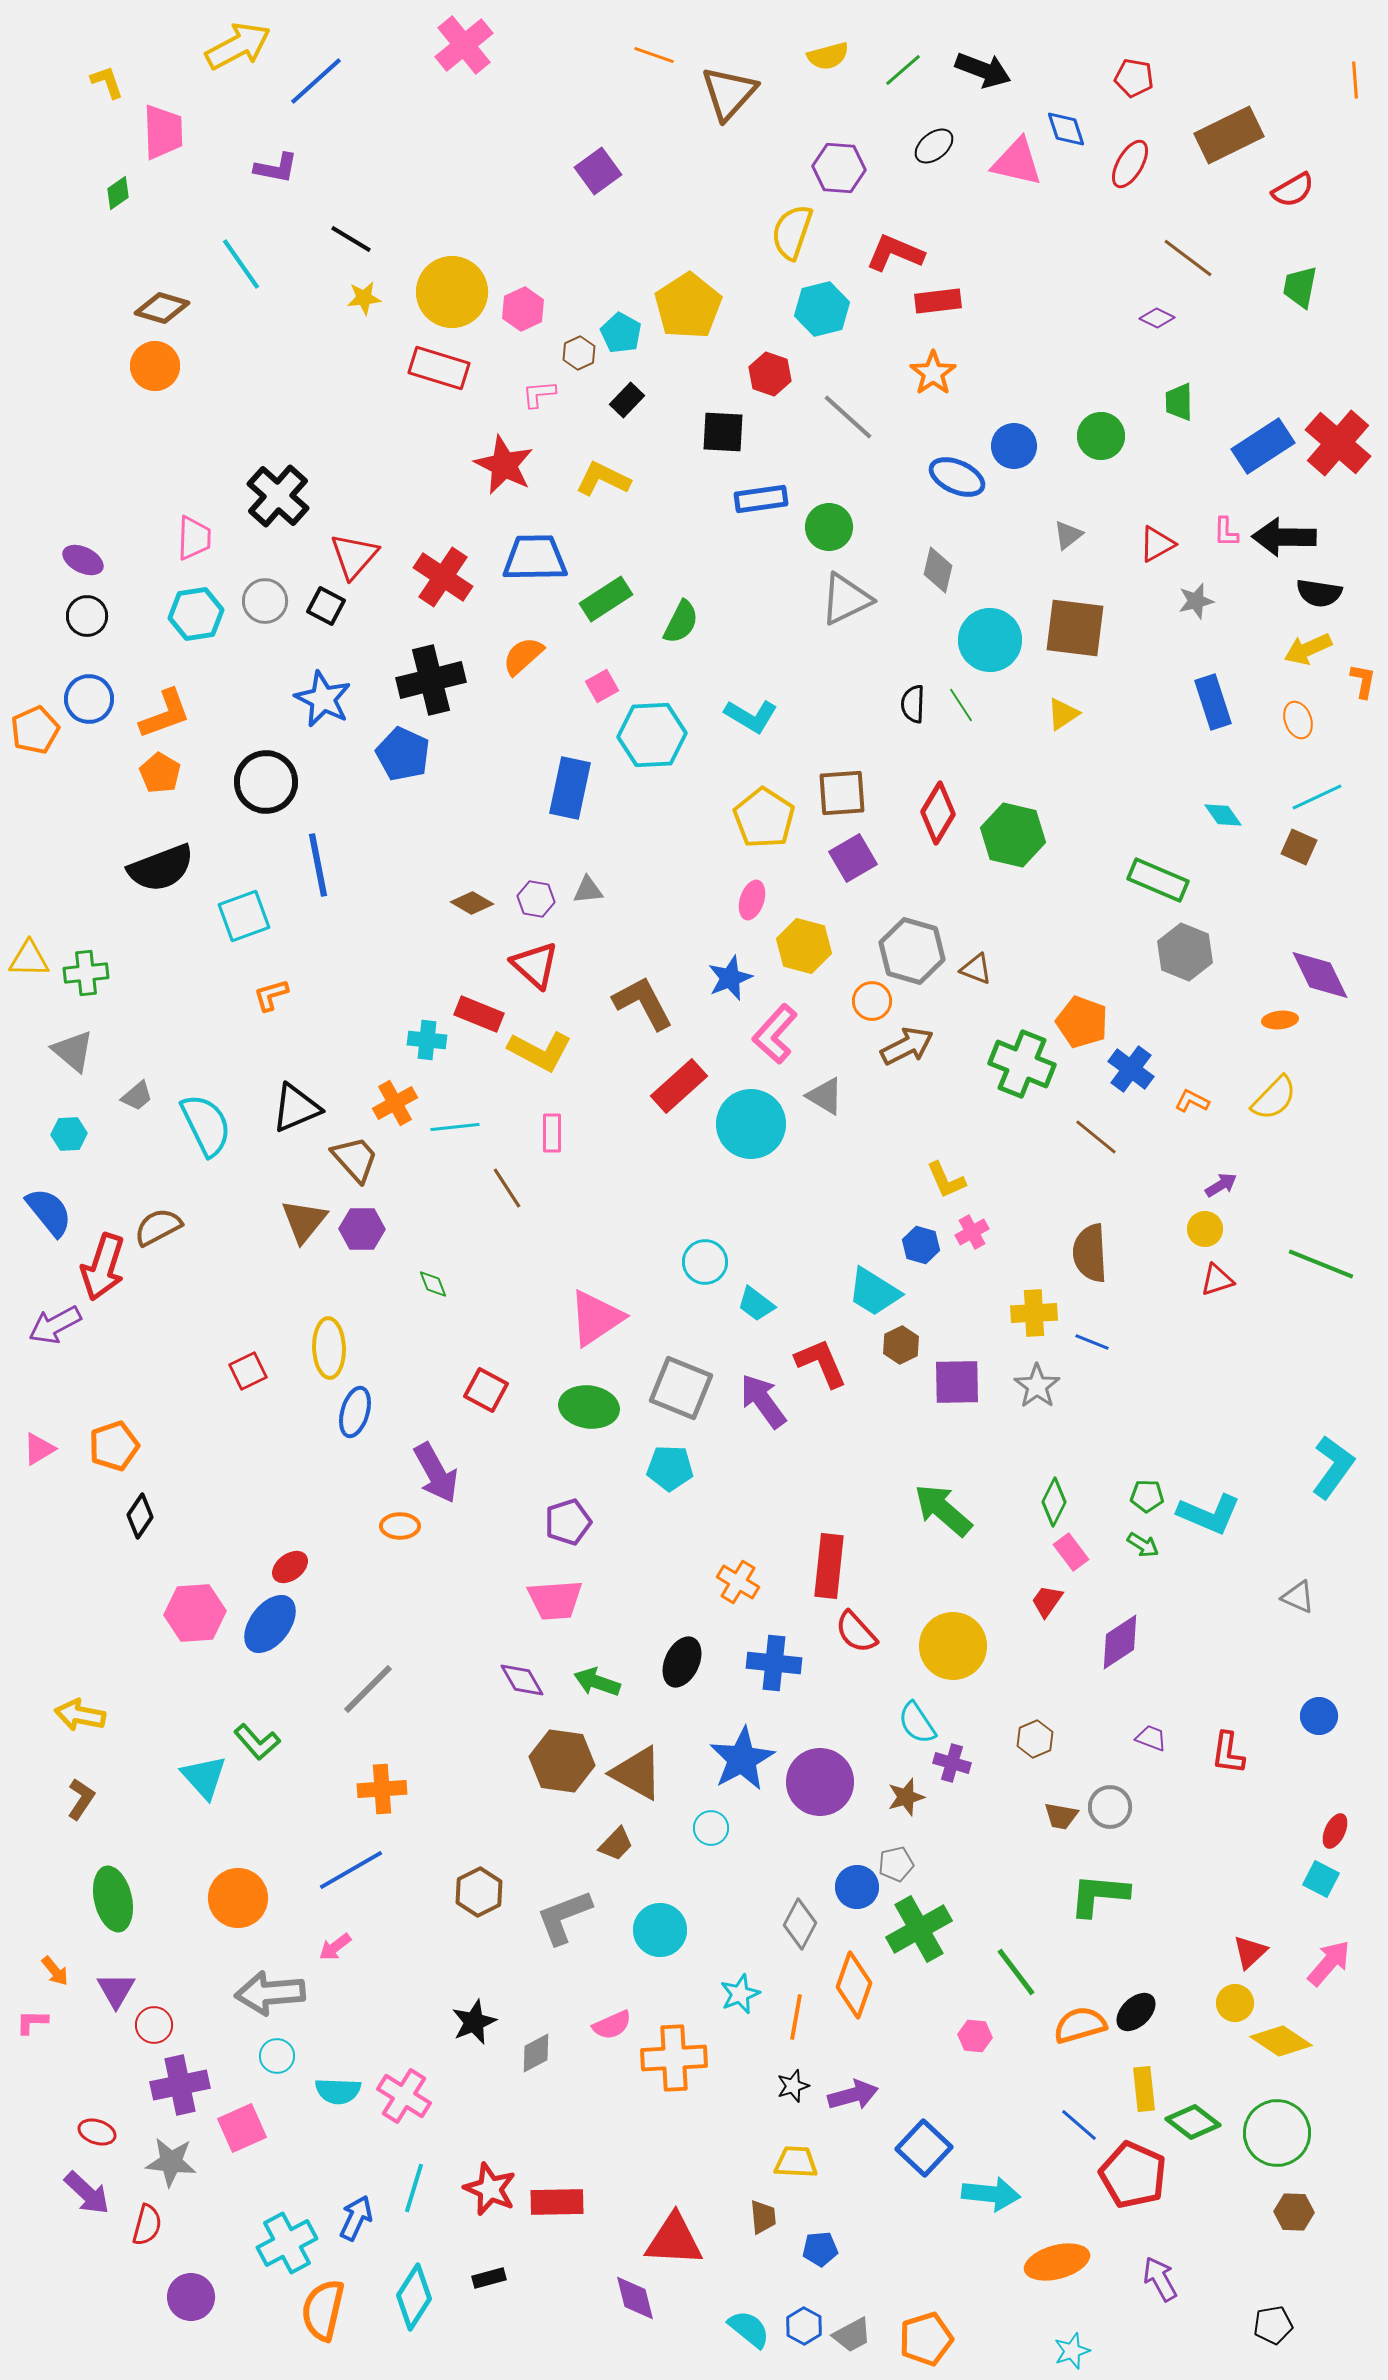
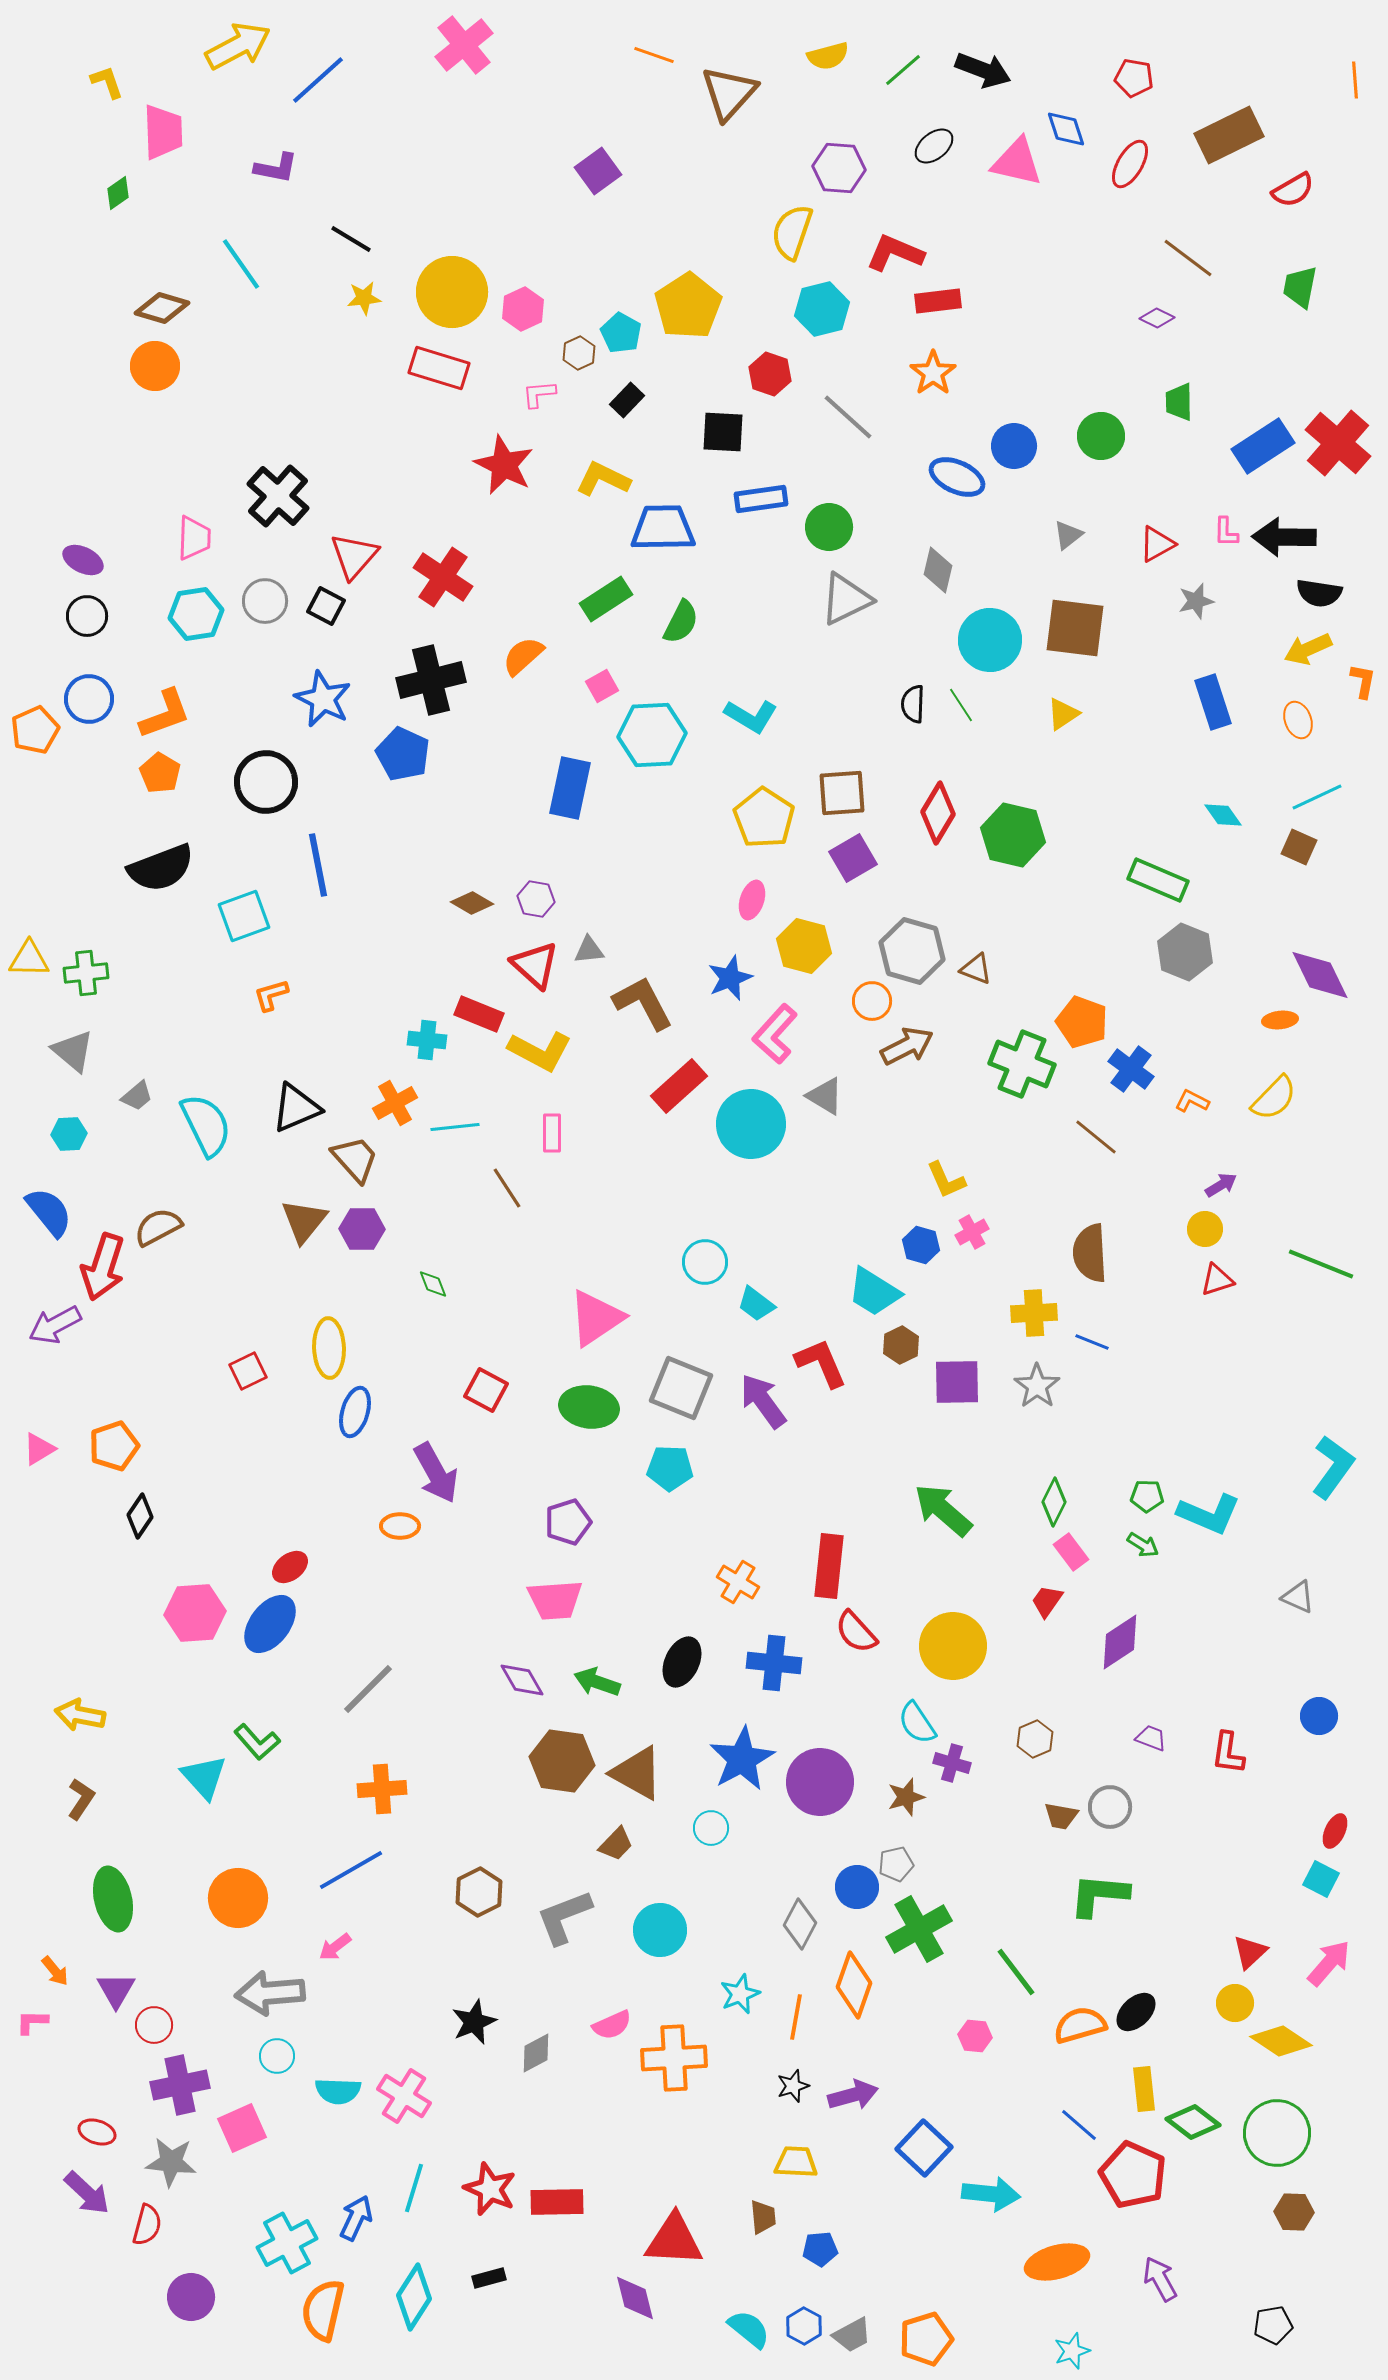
blue line at (316, 81): moved 2 px right, 1 px up
blue trapezoid at (535, 558): moved 128 px right, 30 px up
gray triangle at (588, 890): moved 1 px right, 60 px down
